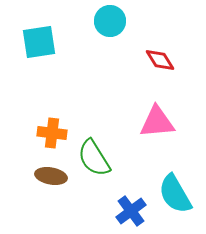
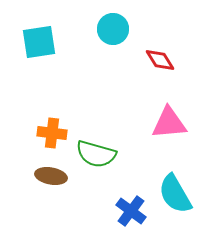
cyan circle: moved 3 px right, 8 px down
pink triangle: moved 12 px right, 1 px down
green semicircle: moved 2 px right, 4 px up; rotated 42 degrees counterclockwise
blue cross: rotated 16 degrees counterclockwise
